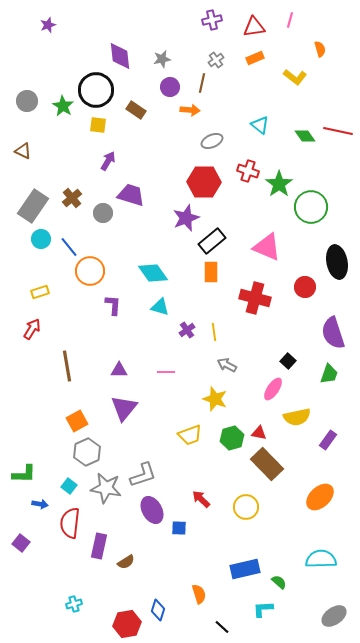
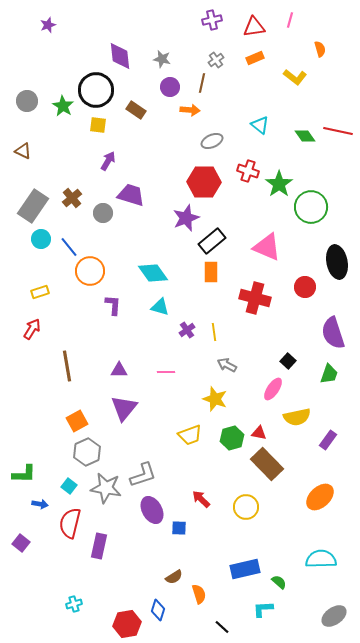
gray star at (162, 59): rotated 24 degrees clockwise
red semicircle at (70, 523): rotated 8 degrees clockwise
brown semicircle at (126, 562): moved 48 px right, 15 px down
